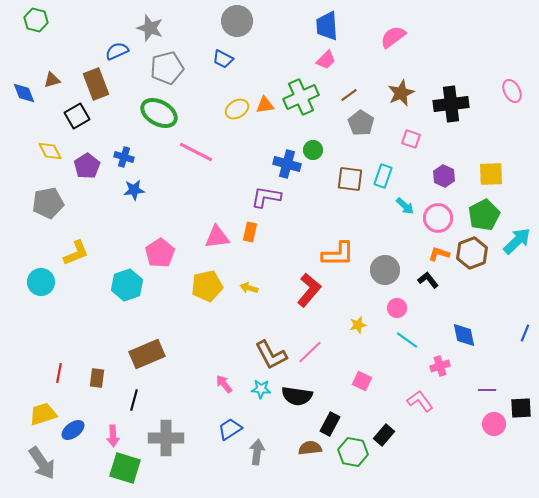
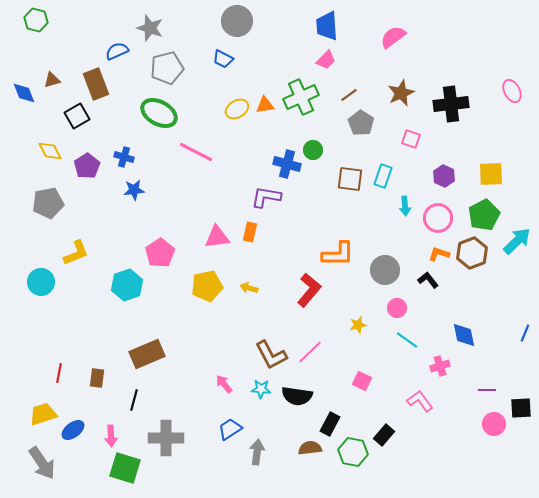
cyan arrow at (405, 206): rotated 42 degrees clockwise
pink arrow at (113, 436): moved 2 px left
